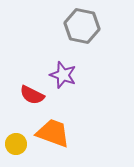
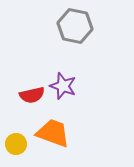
gray hexagon: moved 7 px left
purple star: moved 11 px down
red semicircle: rotated 40 degrees counterclockwise
